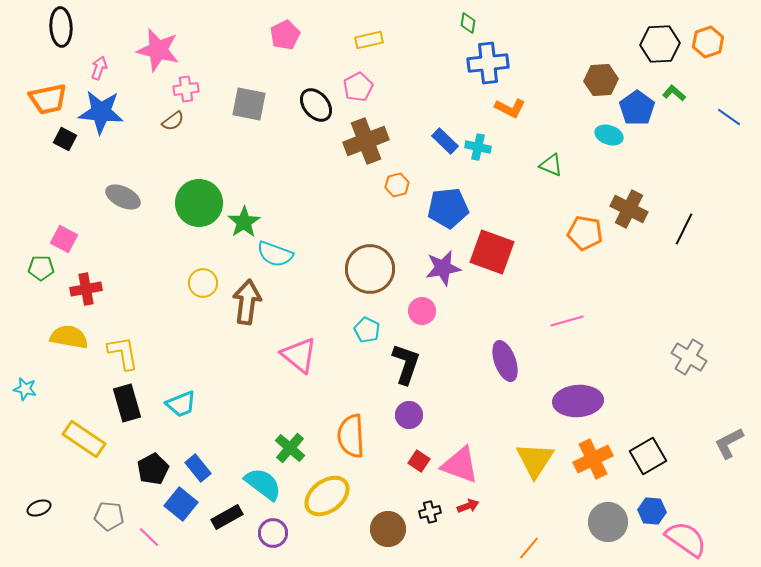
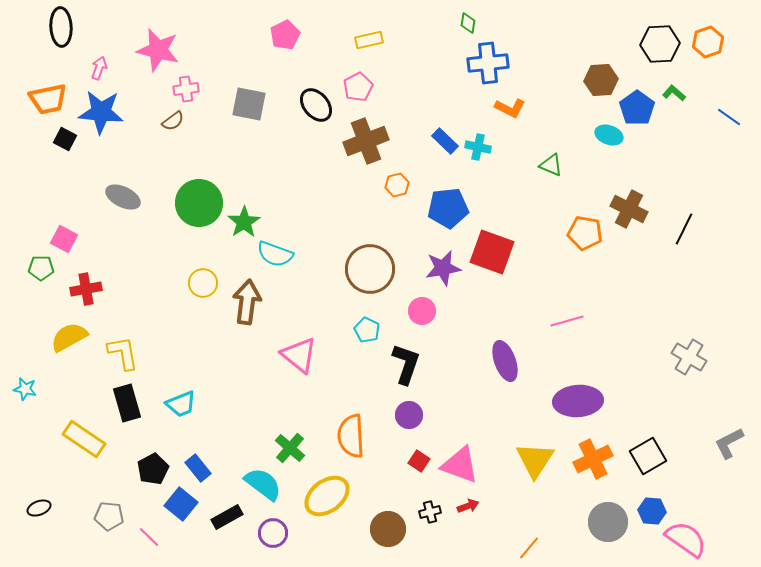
yellow semicircle at (69, 337): rotated 39 degrees counterclockwise
